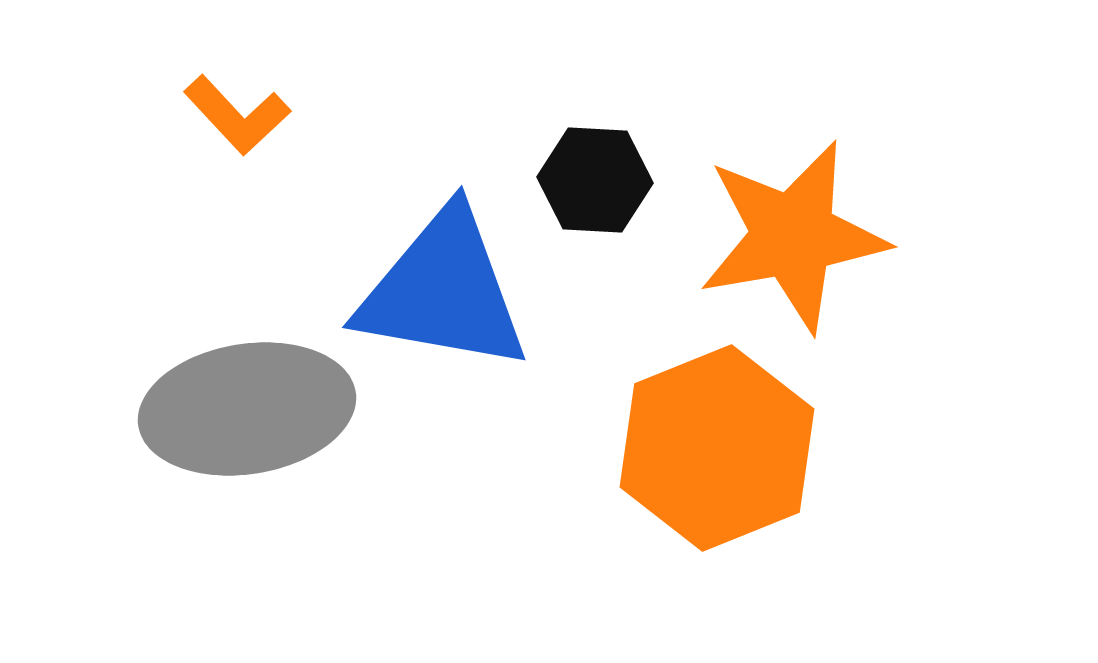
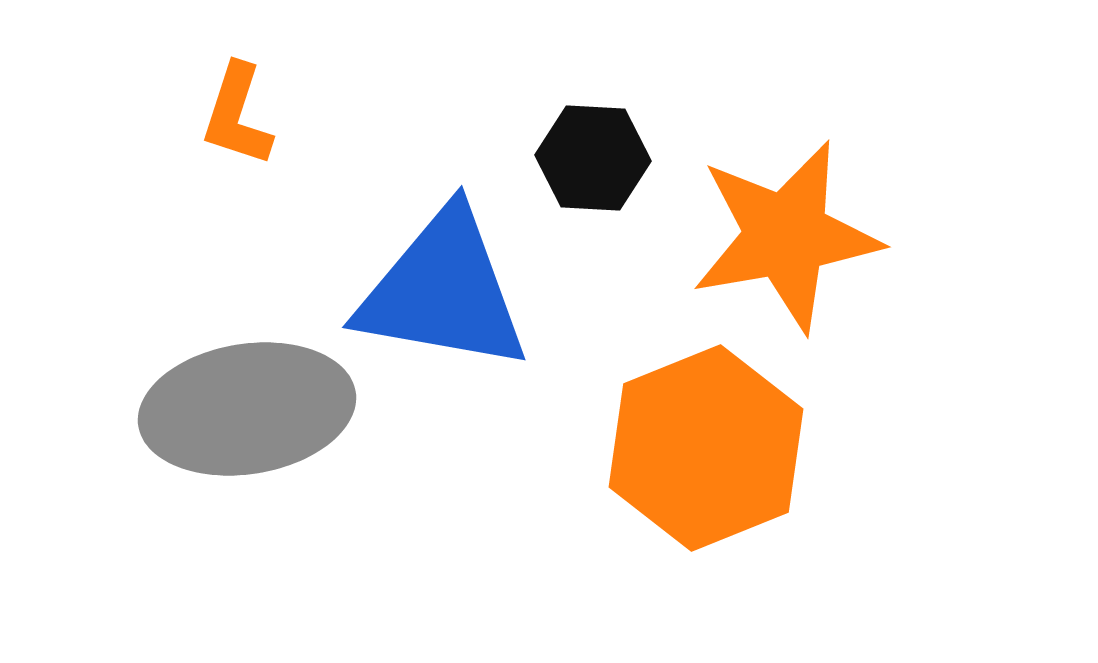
orange L-shape: rotated 61 degrees clockwise
black hexagon: moved 2 px left, 22 px up
orange star: moved 7 px left
orange hexagon: moved 11 px left
